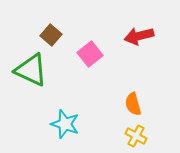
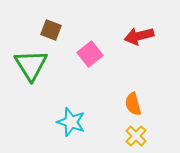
brown square: moved 5 px up; rotated 20 degrees counterclockwise
green triangle: moved 5 px up; rotated 33 degrees clockwise
cyan star: moved 6 px right, 2 px up
yellow cross: rotated 15 degrees clockwise
